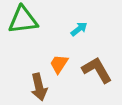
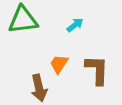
cyan arrow: moved 4 px left, 4 px up
brown L-shape: rotated 32 degrees clockwise
brown arrow: moved 1 px down
